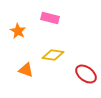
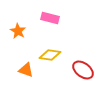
yellow diamond: moved 3 px left
red ellipse: moved 3 px left, 4 px up
